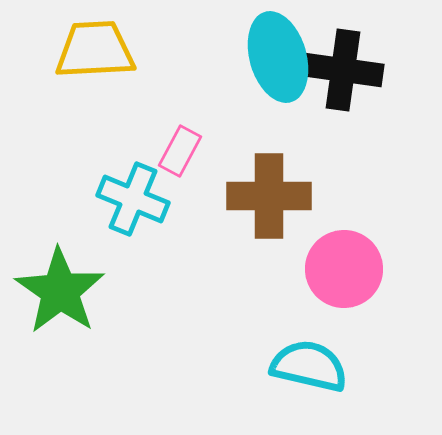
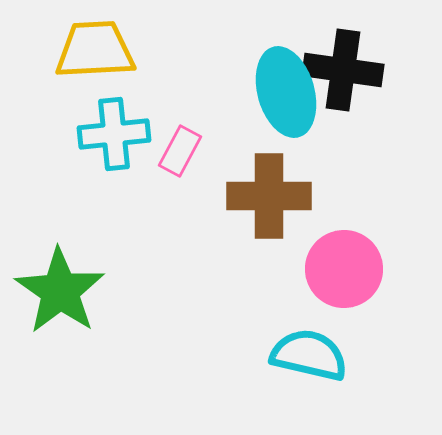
cyan ellipse: moved 8 px right, 35 px down
cyan cross: moved 19 px left, 65 px up; rotated 28 degrees counterclockwise
cyan semicircle: moved 11 px up
